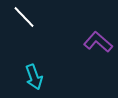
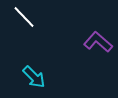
cyan arrow: rotated 25 degrees counterclockwise
